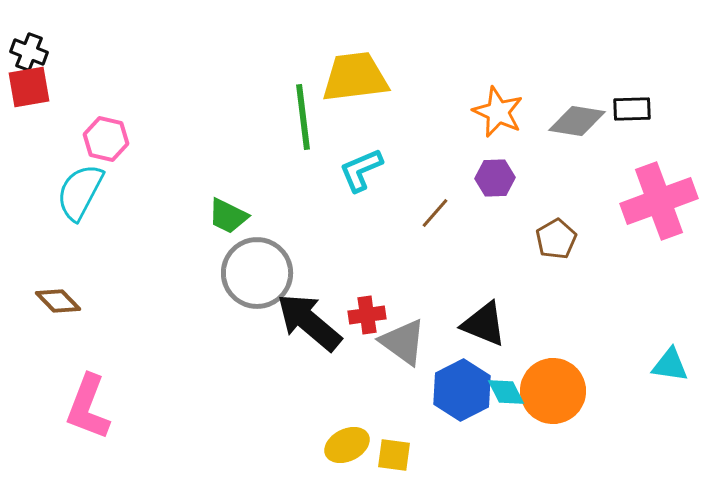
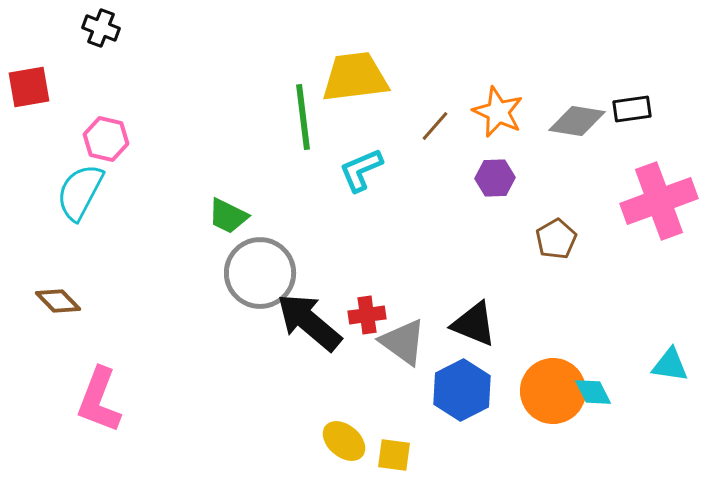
black cross: moved 72 px right, 24 px up
black rectangle: rotated 6 degrees counterclockwise
brown line: moved 87 px up
gray circle: moved 3 px right
black triangle: moved 10 px left
cyan diamond: moved 87 px right
pink L-shape: moved 11 px right, 7 px up
yellow ellipse: moved 3 px left, 4 px up; rotated 66 degrees clockwise
